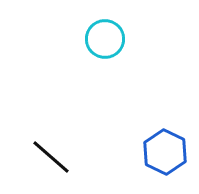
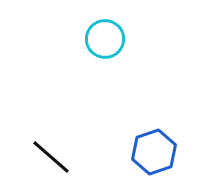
blue hexagon: moved 11 px left; rotated 15 degrees clockwise
